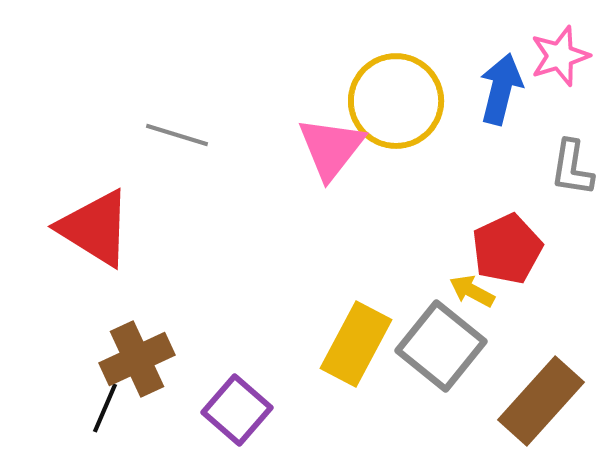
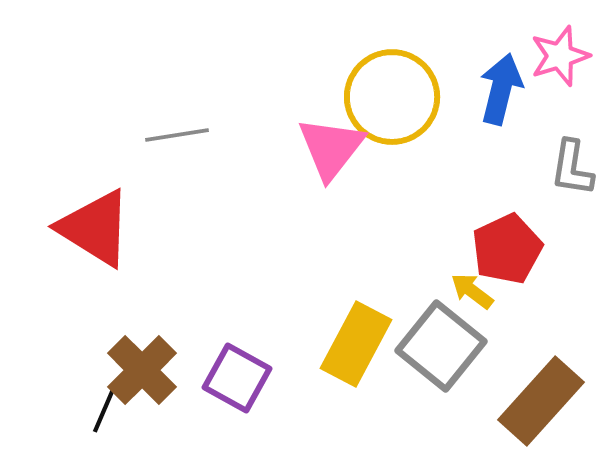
yellow circle: moved 4 px left, 4 px up
gray line: rotated 26 degrees counterclockwise
yellow arrow: rotated 9 degrees clockwise
brown cross: moved 5 px right, 11 px down; rotated 20 degrees counterclockwise
purple square: moved 32 px up; rotated 12 degrees counterclockwise
